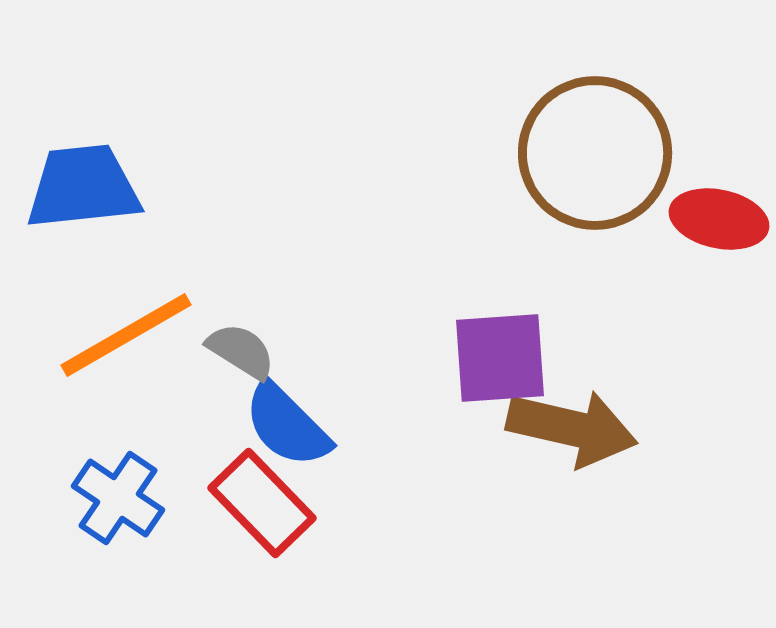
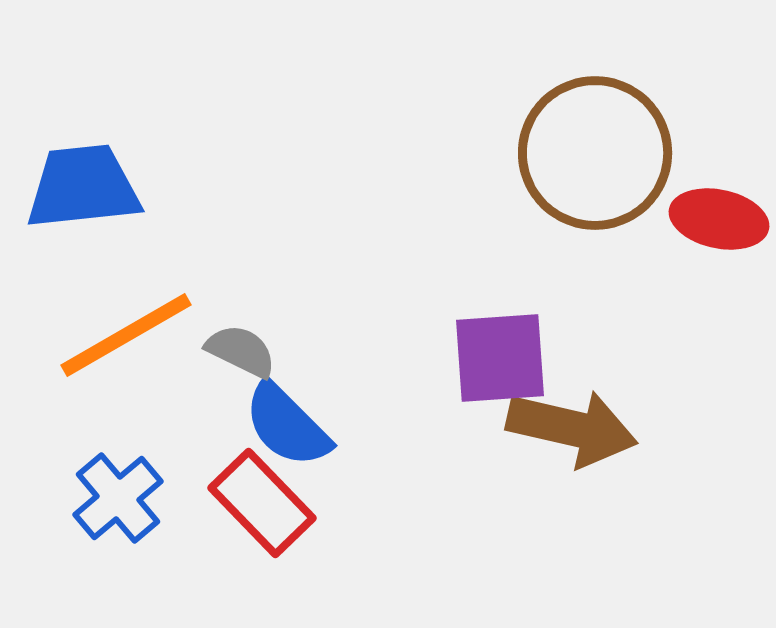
gray semicircle: rotated 6 degrees counterclockwise
blue cross: rotated 16 degrees clockwise
